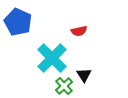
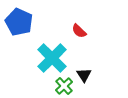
blue pentagon: moved 1 px right
red semicircle: rotated 56 degrees clockwise
